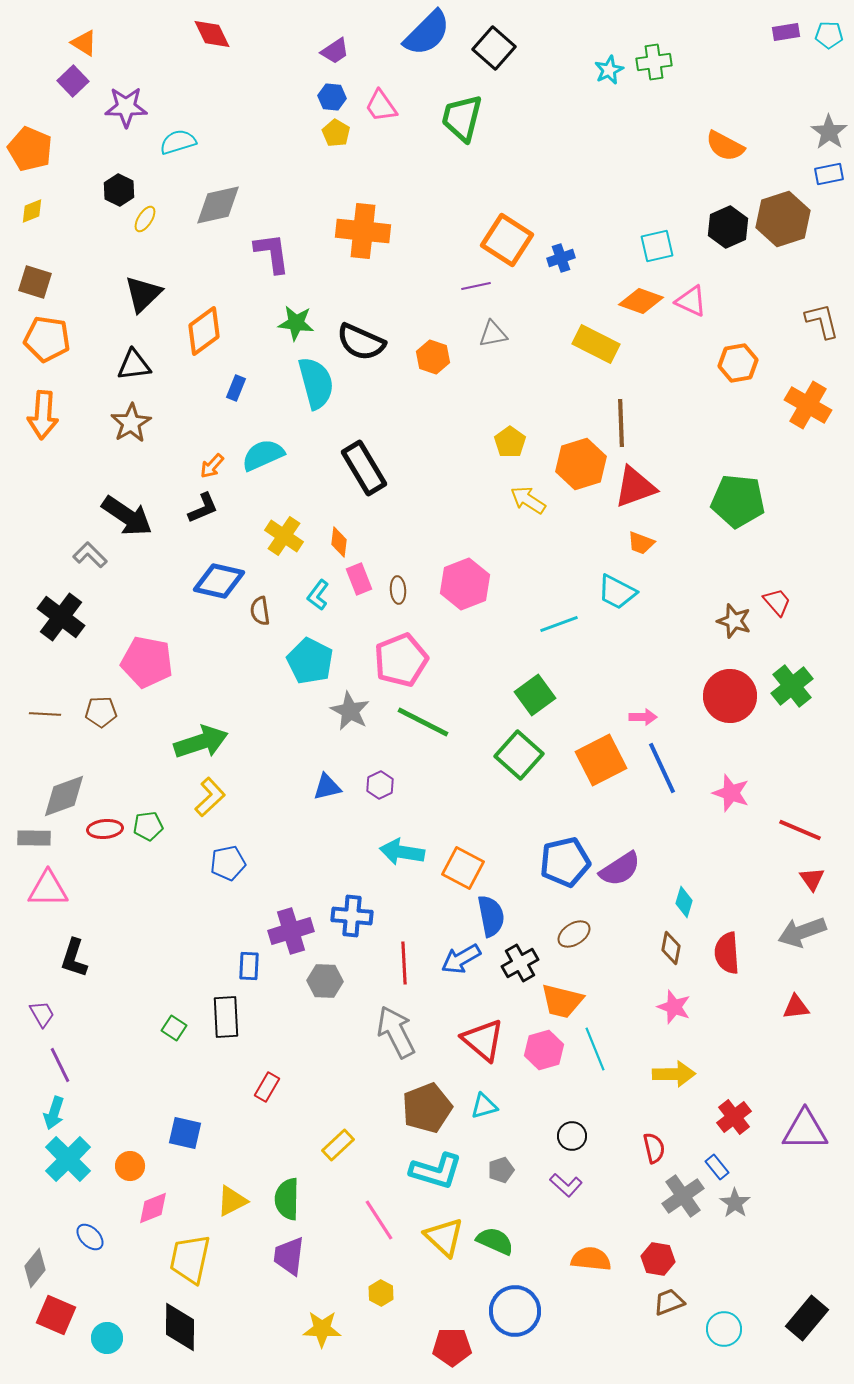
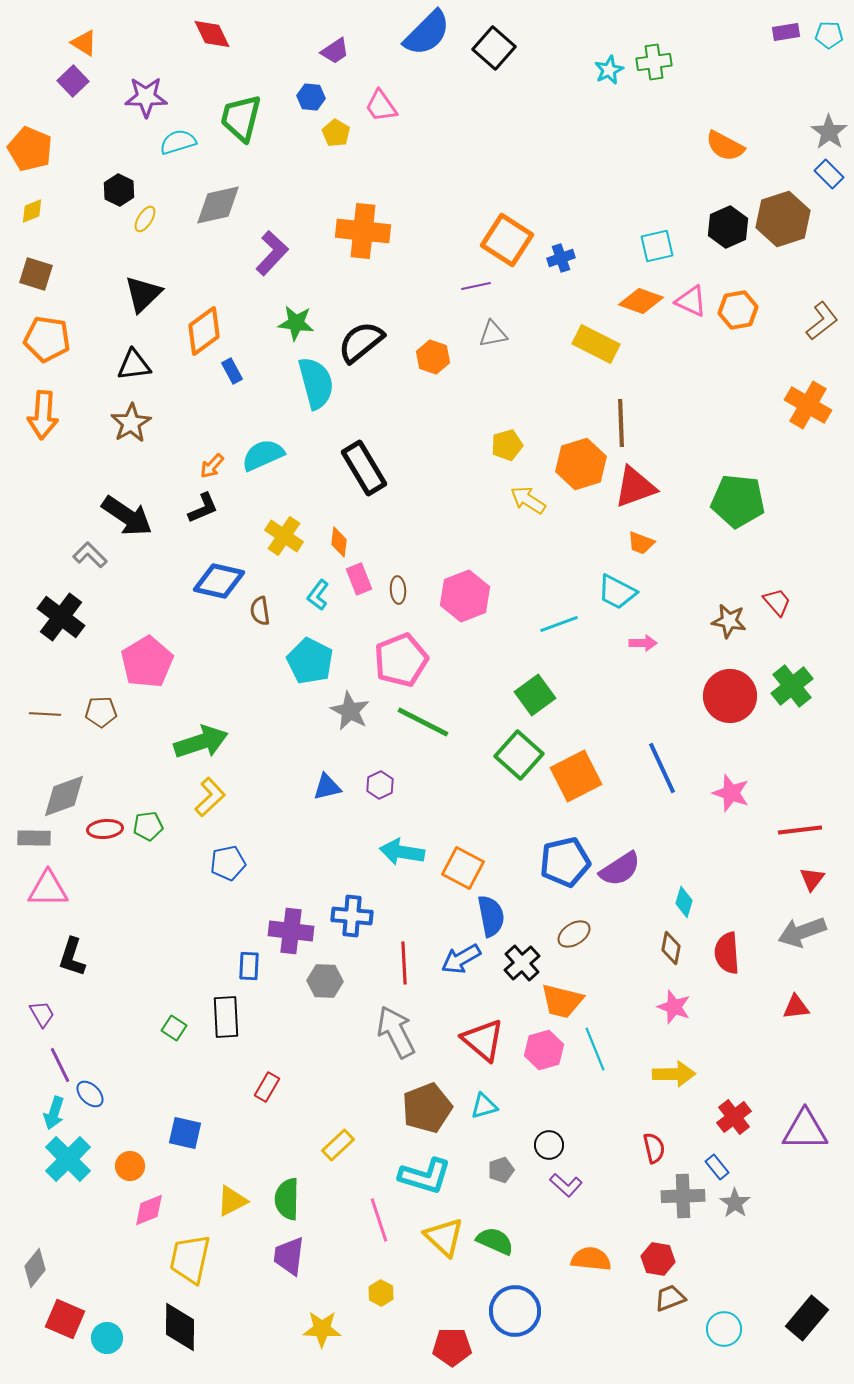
blue hexagon at (332, 97): moved 21 px left
purple star at (126, 107): moved 20 px right, 10 px up
green trapezoid at (462, 118): moved 221 px left
blue rectangle at (829, 174): rotated 56 degrees clockwise
purple L-shape at (272, 253): rotated 51 degrees clockwise
brown square at (35, 282): moved 1 px right, 8 px up
brown L-shape at (822, 321): rotated 66 degrees clockwise
black semicircle at (361, 342): rotated 117 degrees clockwise
orange hexagon at (738, 363): moved 53 px up
blue rectangle at (236, 388): moved 4 px left, 17 px up; rotated 50 degrees counterclockwise
yellow pentagon at (510, 442): moved 3 px left, 3 px down; rotated 20 degrees clockwise
pink hexagon at (465, 584): moved 12 px down
brown star at (734, 621): moved 5 px left; rotated 8 degrees counterclockwise
pink pentagon at (147, 662): rotated 30 degrees clockwise
pink arrow at (643, 717): moved 74 px up
orange square at (601, 760): moved 25 px left, 16 px down
red line at (800, 830): rotated 30 degrees counterclockwise
red triangle at (812, 879): rotated 12 degrees clockwise
purple cross at (291, 931): rotated 24 degrees clockwise
black L-shape at (74, 958): moved 2 px left, 1 px up
black cross at (520, 963): moved 2 px right; rotated 12 degrees counterclockwise
black circle at (572, 1136): moved 23 px left, 9 px down
cyan L-shape at (436, 1171): moved 11 px left, 5 px down
gray cross at (683, 1196): rotated 33 degrees clockwise
pink diamond at (153, 1208): moved 4 px left, 2 px down
pink line at (379, 1220): rotated 15 degrees clockwise
blue ellipse at (90, 1237): moved 143 px up
brown trapezoid at (669, 1302): moved 1 px right, 4 px up
red square at (56, 1315): moved 9 px right, 4 px down
